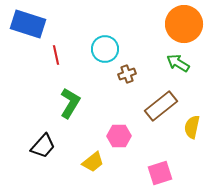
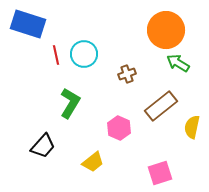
orange circle: moved 18 px left, 6 px down
cyan circle: moved 21 px left, 5 px down
pink hexagon: moved 8 px up; rotated 25 degrees clockwise
